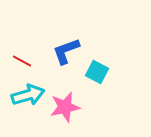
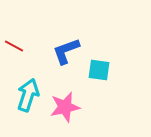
red line: moved 8 px left, 15 px up
cyan square: moved 2 px right, 2 px up; rotated 20 degrees counterclockwise
cyan arrow: rotated 56 degrees counterclockwise
